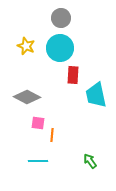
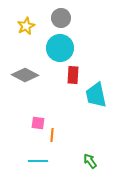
yellow star: moved 20 px up; rotated 24 degrees clockwise
gray diamond: moved 2 px left, 22 px up
